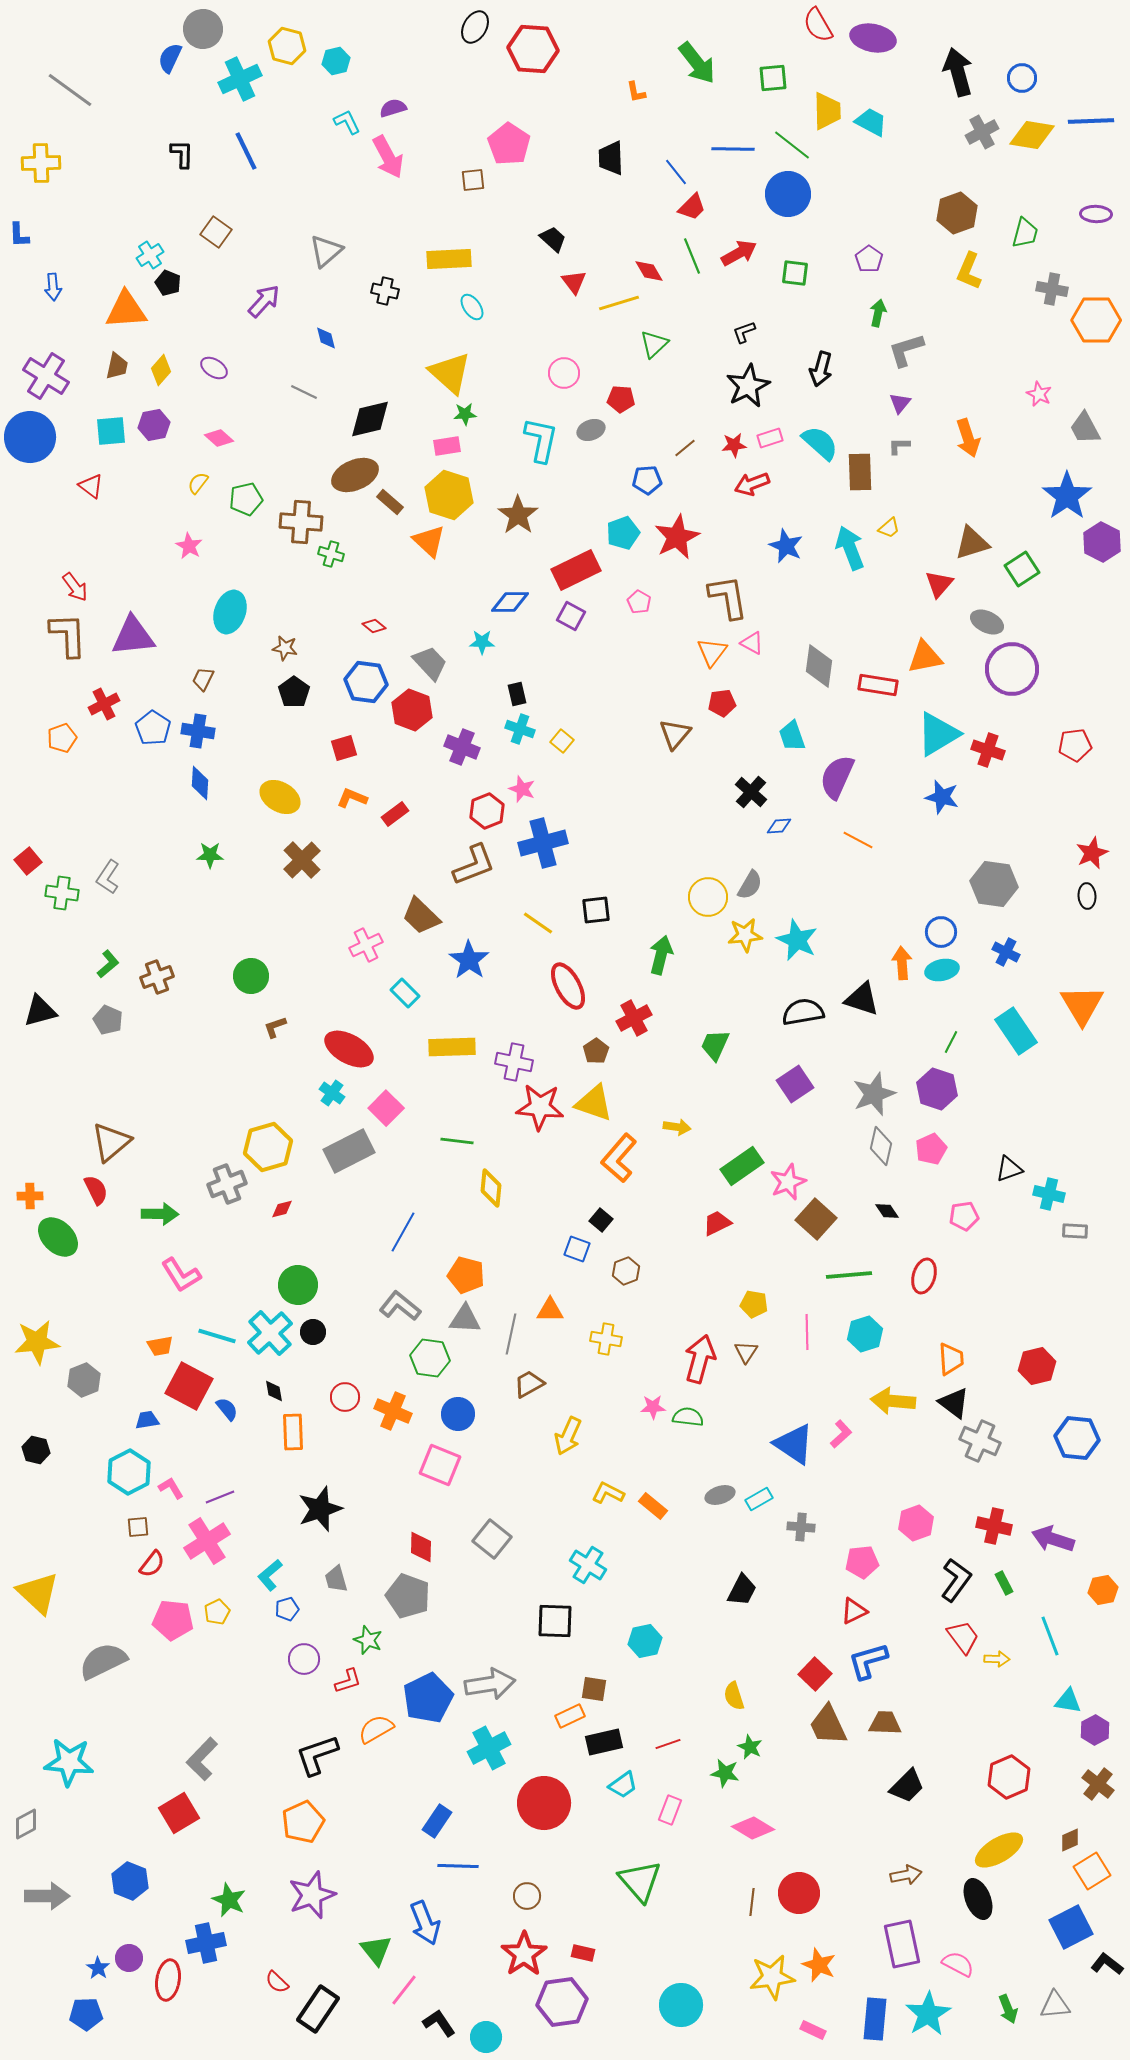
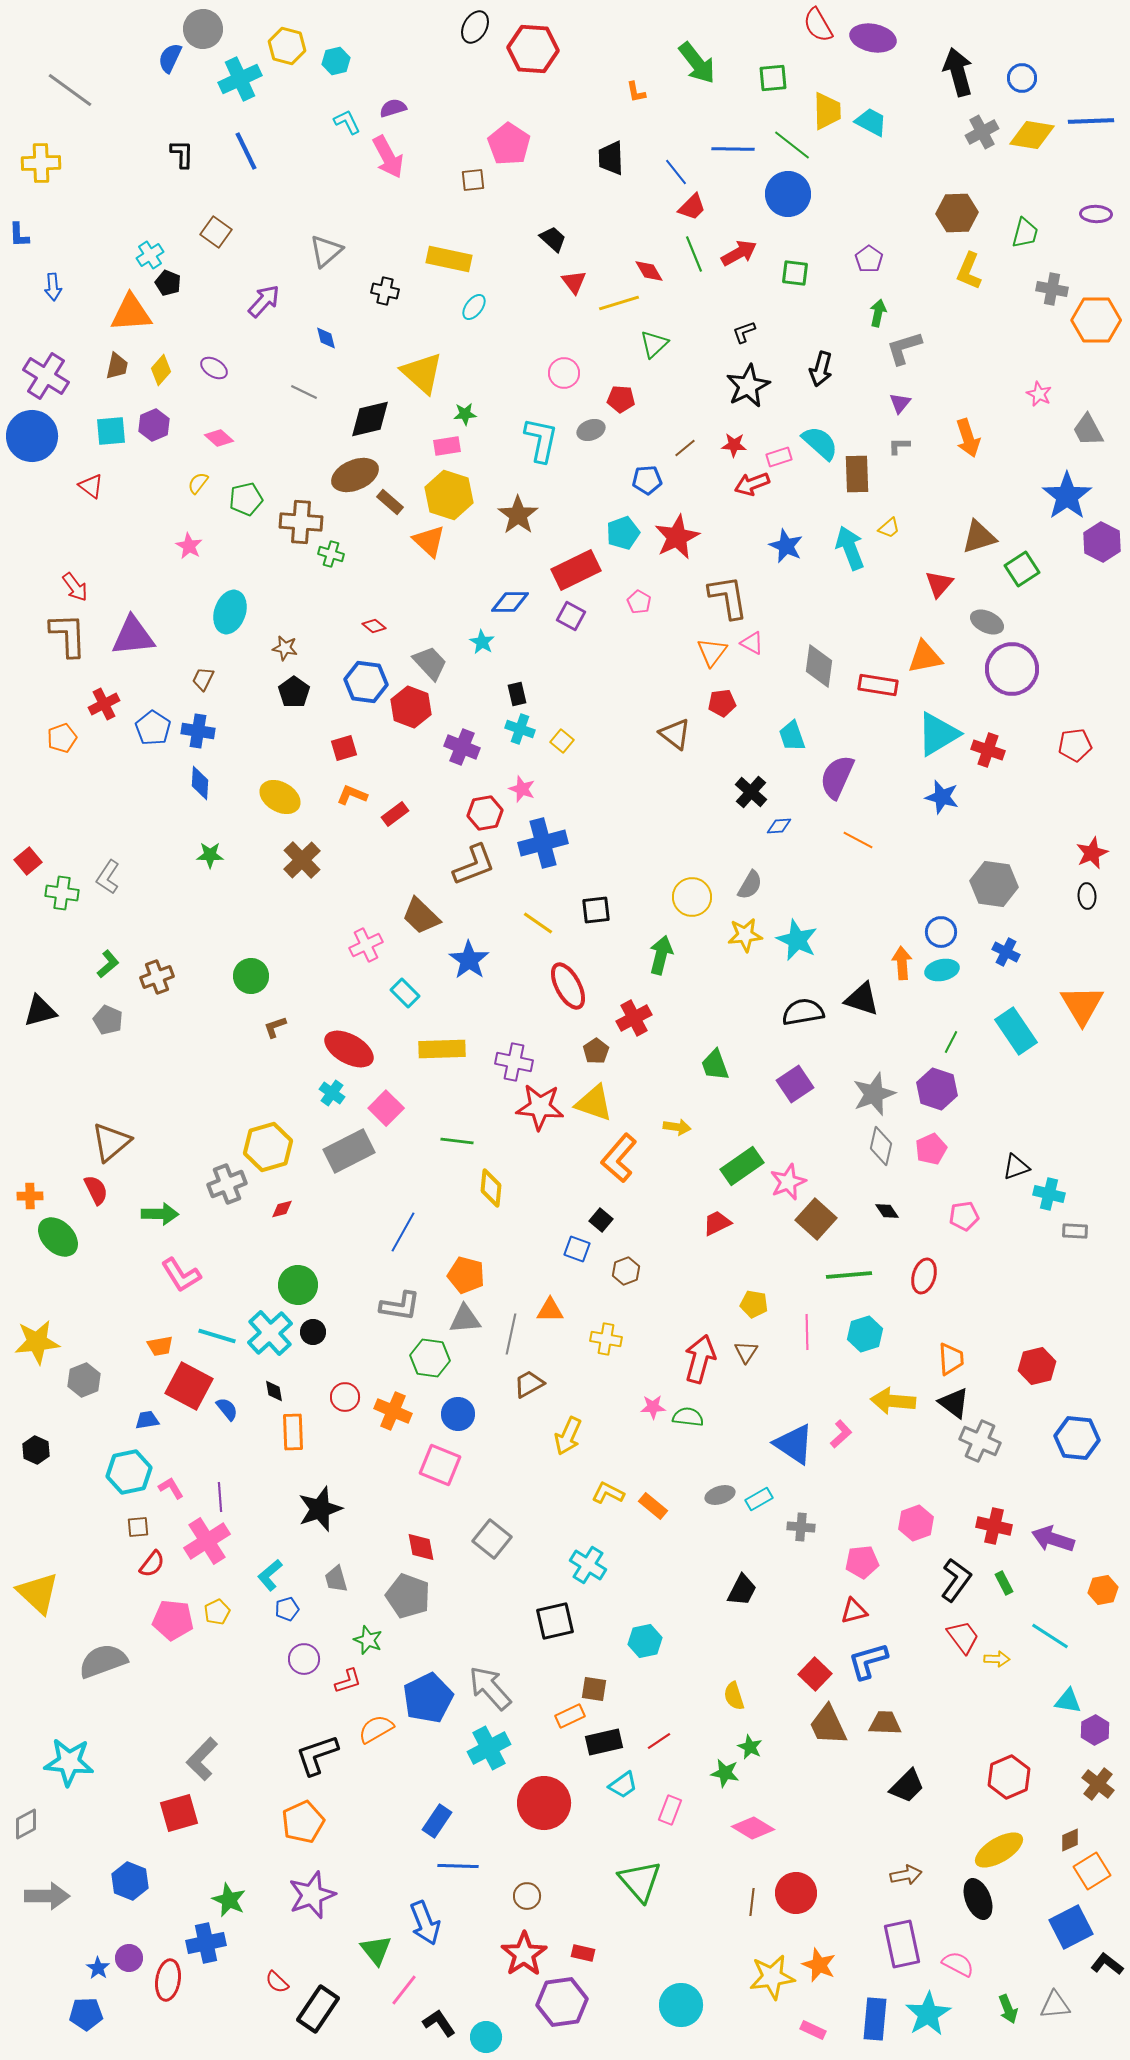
brown hexagon at (957, 213): rotated 18 degrees clockwise
green line at (692, 256): moved 2 px right, 2 px up
yellow rectangle at (449, 259): rotated 15 degrees clockwise
cyan ellipse at (472, 307): moved 2 px right; rotated 72 degrees clockwise
orange triangle at (126, 310): moved 5 px right, 3 px down
gray L-shape at (906, 350): moved 2 px left, 2 px up
yellow triangle at (450, 373): moved 28 px left
purple hexagon at (154, 425): rotated 12 degrees counterclockwise
gray trapezoid at (1085, 428): moved 3 px right, 2 px down
blue circle at (30, 437): moved 2 px right, 1 px up
pink rectangle at (770, 438): moved 9 px right, 19 px down
red star at (734, 445): rotated 10 degrees clockwise
brown rectangle at (860, 472): moved 3 px left, 2 px down
brown triangle at (972, 543): moved 7 px right, 6 px up
cyan star at (482, 642): rotated 30 degrees clockwise
red hexagon at (412, 710): moved 1 px left, 3 px up
brown triangle at (675, 734): rotated 32 degrees counterclockwise
orange L-shape at (352, 798): moved 3 px up
red hexagon at (487, 811): moved 2 px left, 2 px down; rotated 12 degrees clockwise
yellow circle at (708, 897): moved 16 px left
green trapezoid at (715, 1045): moved 20 px down; rotated 44 degrees counterclockwise
yellow rectangle at (452, 1047): moved 10 px left, 2 px down
black triangle at (1009, 1169): moved 7 px right, 2 px up
gray L-shape at (400, 1306): rotated 150 degrees clockwise
gray triangle at (465, 1319): rotated 8 degrees counterclockwise
black hexagon at (36, 1450): rotated 12 degrees clockwise
cyan hexagon at (129, 1472): rotated 15 degrees clockwise
purple line at (220, 1497): rotated 72 degrees counterclockwise
red diamond at (421, 1547): rotated 12 degrees counterclockwise
red triangle at (854, 1611): rotated 12 degrees clockwise
black square at (555, 1621): rotated 15 degrees counterclockwise
cyan line at (1050, 1636): rotated 36 degrees counterclockwise
gray semicircle at (103, 1661): rotated 6 degrees clockwise
gray arrow at (490, 1684): moved 4 px down; rotated 123 degrees counterclockwise
red line at (668, 1744): moved 9 px left, 3 px up; rotated 15 degrees counterclockwise
red square at (179, 1813): rotated 15 degrees clockwise
red circle at (799, 1893): moved 3 px left
